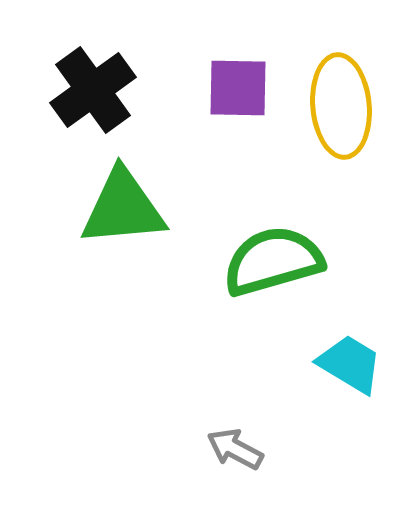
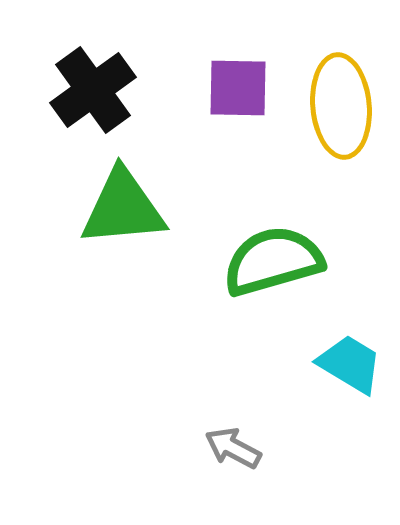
gray arrow: moved 2 px left, 1 px up
